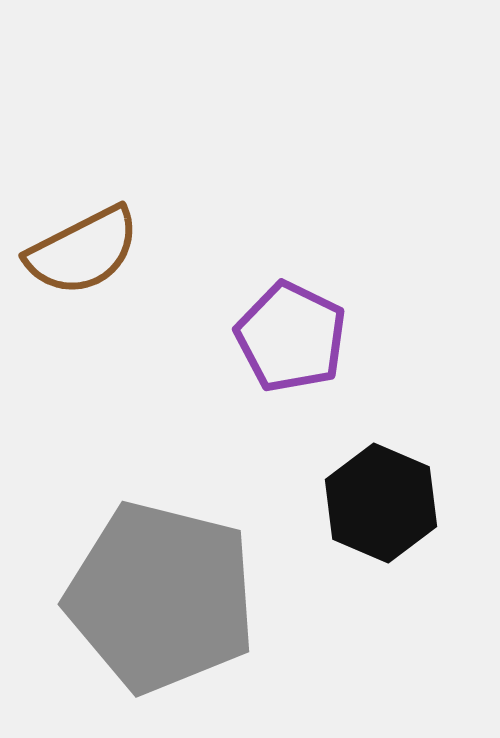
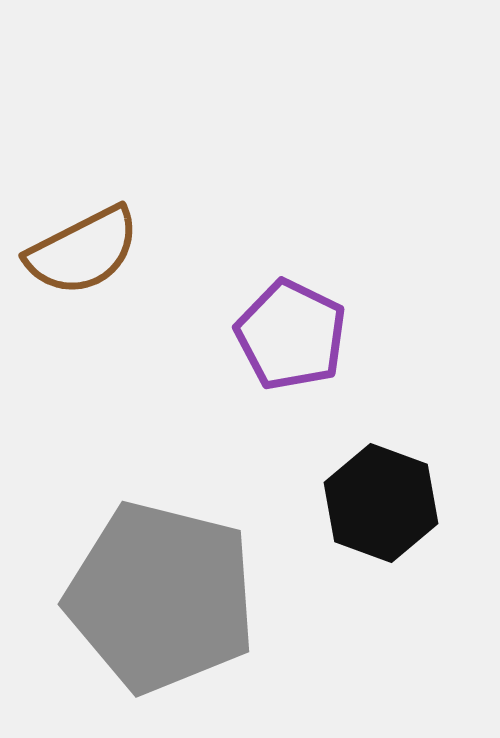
purple pentagon: moved 2 px up
black hexagon: rotated 3 degrees counterclockwise
